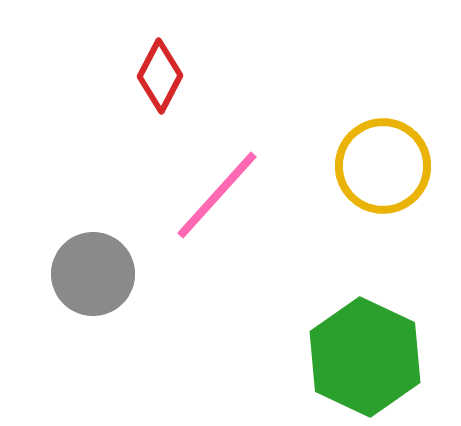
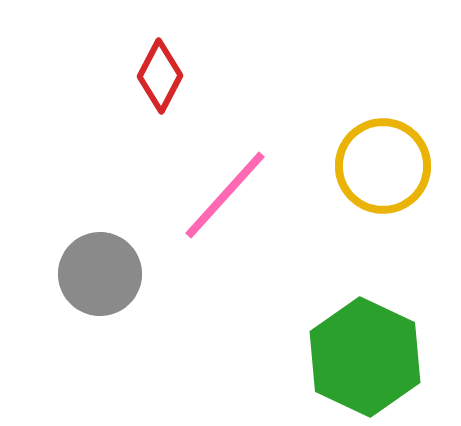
pink line: moved 8 px right
gray circle: moved 7 px right
